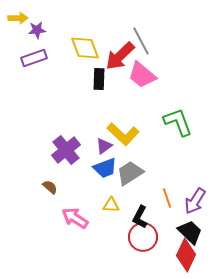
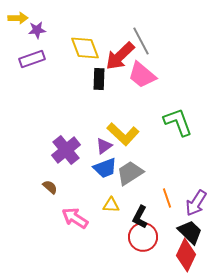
purple rectangle: moved 2 px left, 1 px down
purple arrow: moved 1 px right, 2 px down
